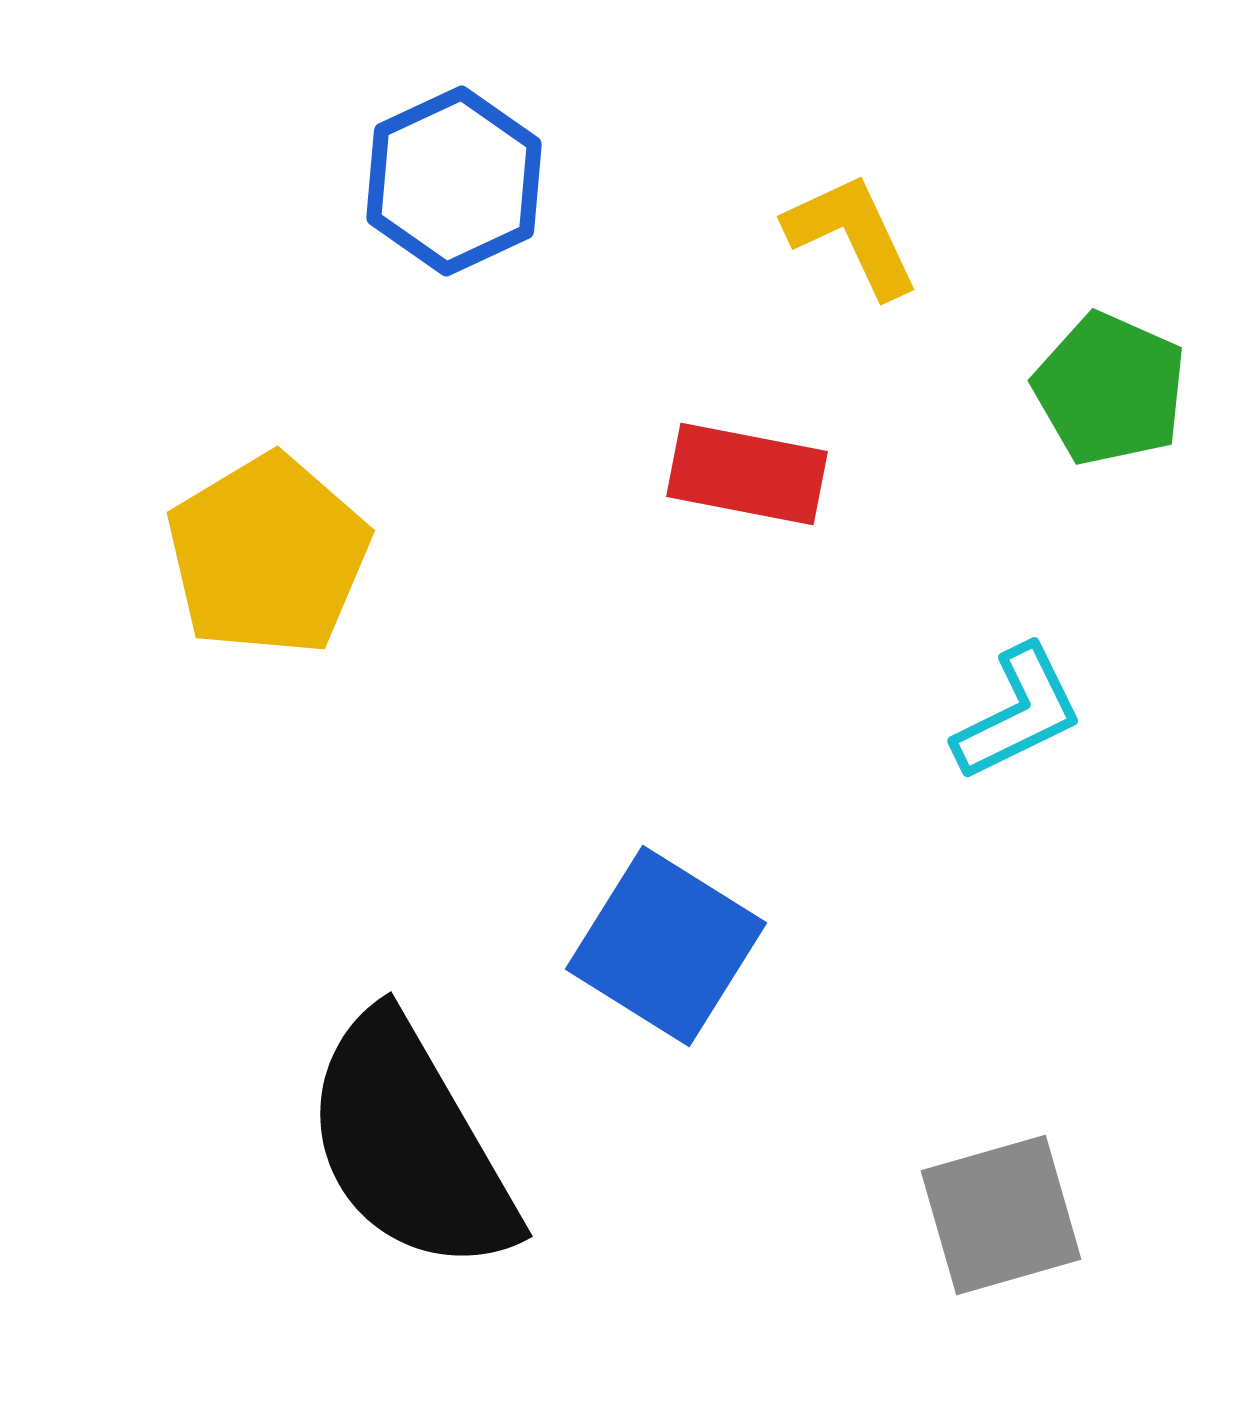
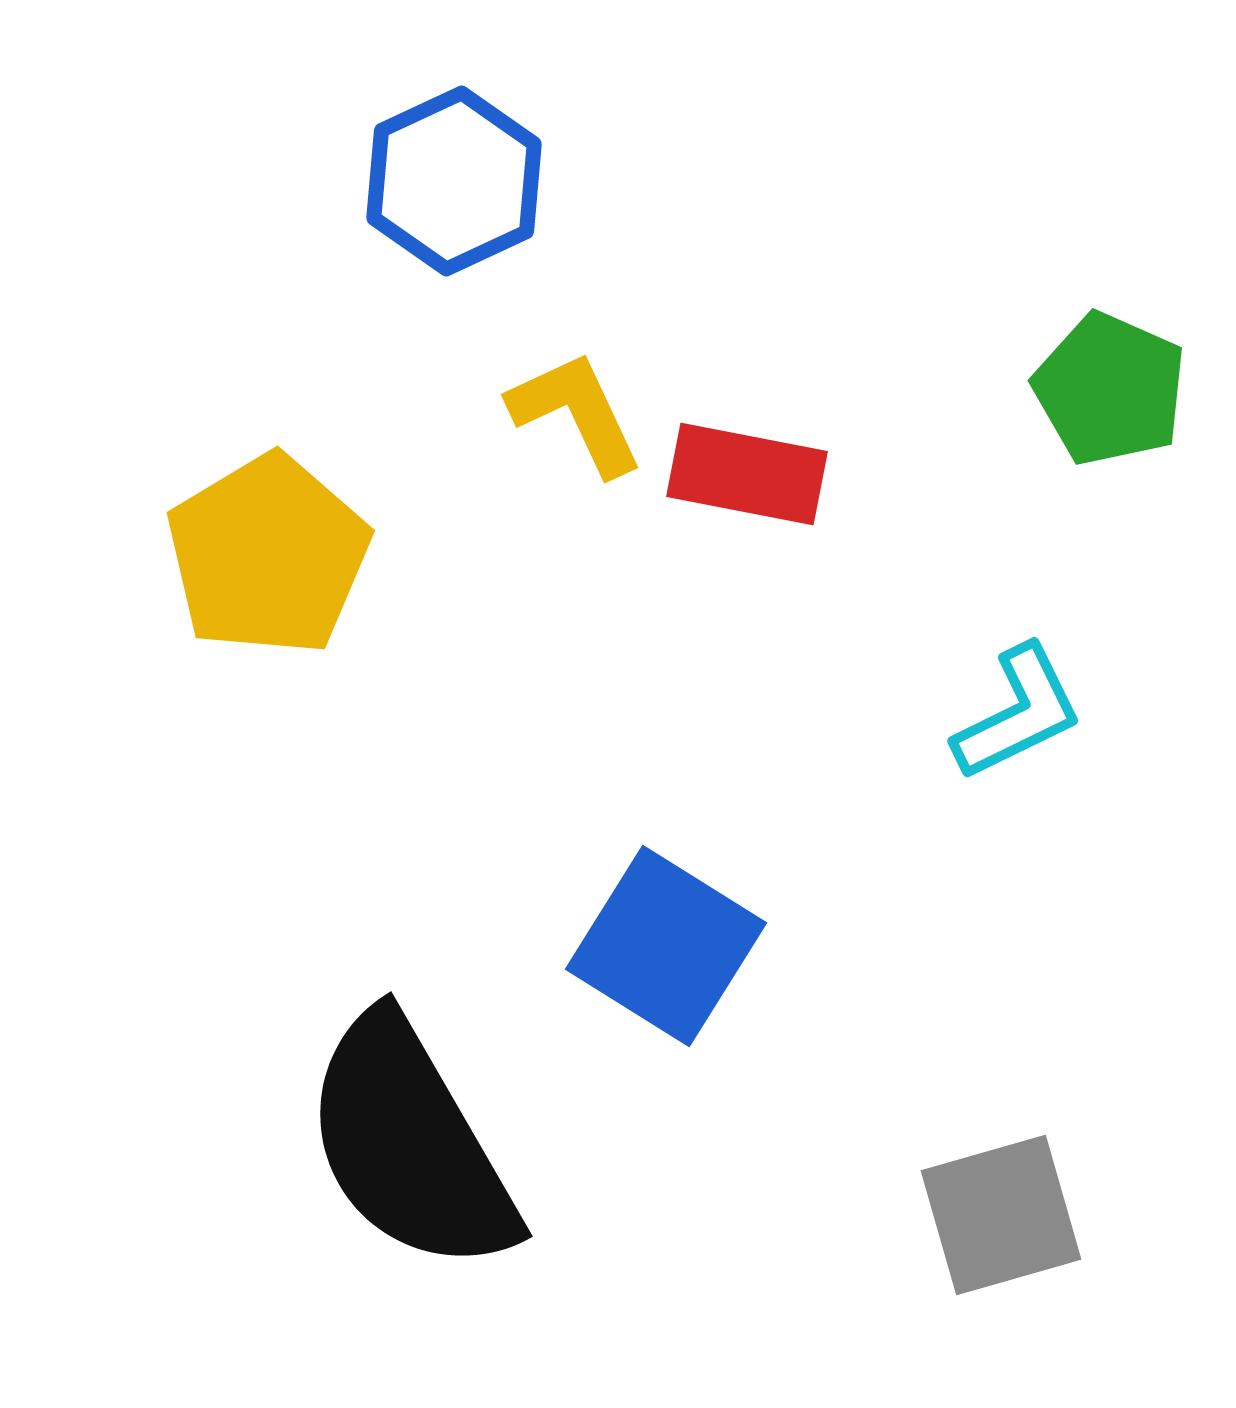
yellow L-shape: moved 276 px left, 178 px down
